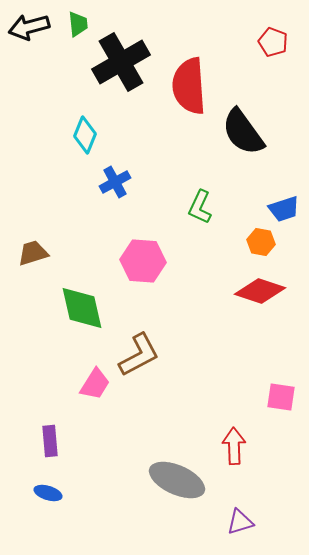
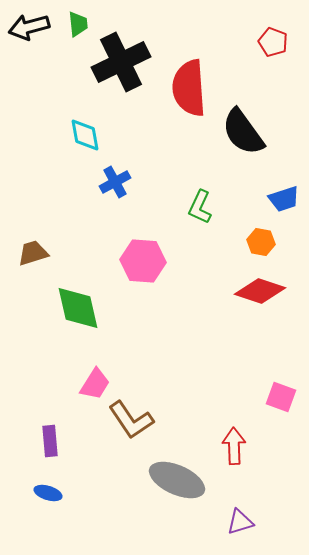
black cross: rotated 4 degrees clockwise
red semicircle: moved 2 px down
cyan diamond: rotated 33 degrees counterclockwise
blue trapezoid: moved 10 px up
green diamond: moved 4 px left
brown L-shape: moved 8 px left, 65 px down; rotated 84 degrees clockwise
pink square: rotated 12 degrees clockwise
